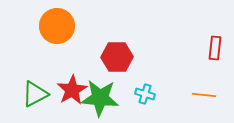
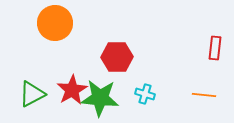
orange circle: moved 2 px left, 3 px up
green triangle: moved 3 px left
